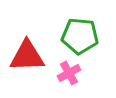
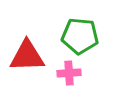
pink cross: rotated 25 degrees clockwise
